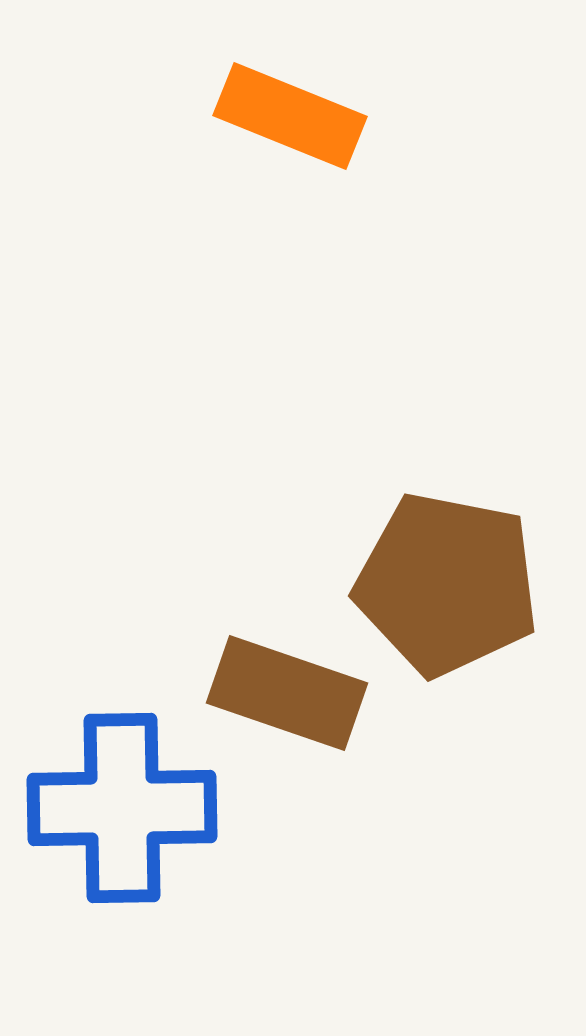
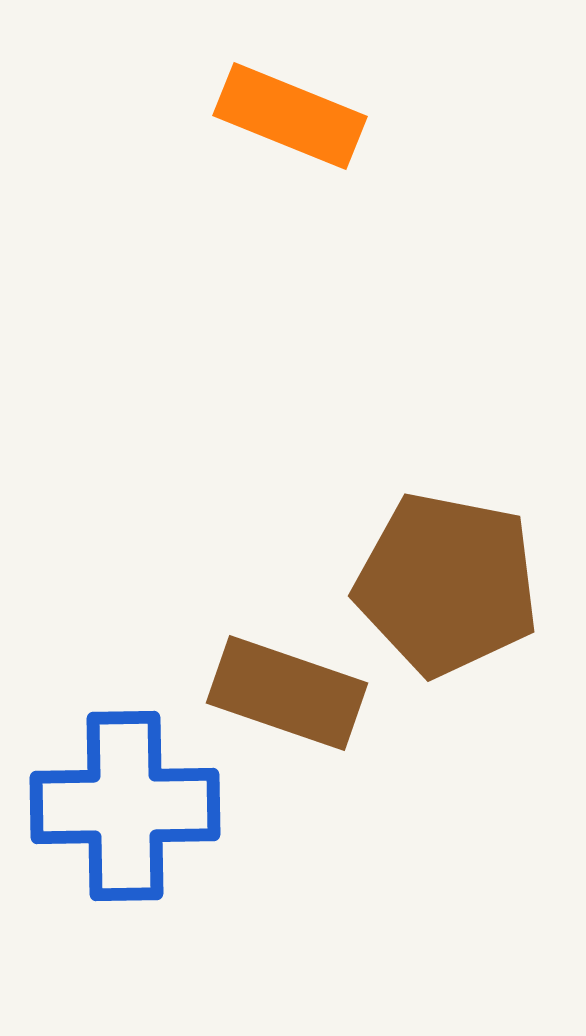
blue cross: moved 3 px right, 2 px up
